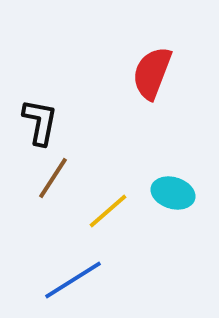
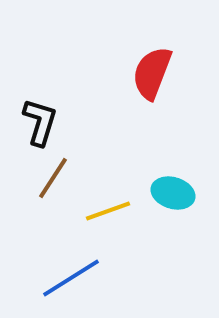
black L-shape: rotated 6 degrees clockwise
yellow line: rotated 21 degrees clockwise
blue line: moved 2 px left, 2 px up
